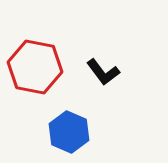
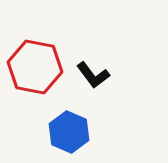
black L-shape: moved 10 px left, 3 px down
